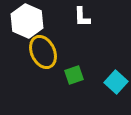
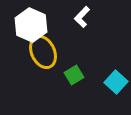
white L-shape: rotated 45 degrees clockwise
white hexagon: moved 4 px right, 4 px down
green square: rotated 12 degrees counterclockwise
